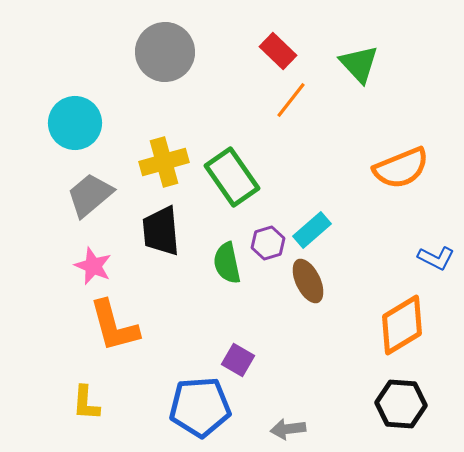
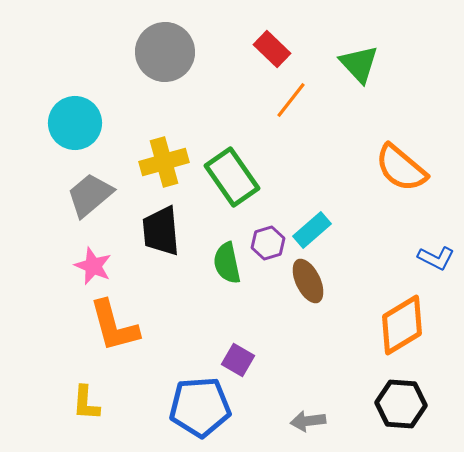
red rectangle: moved 6 px left, 2 px up
orange semicircle: rotated 62 degrees clockwise
gray arrow: moved 20 px right, 8 px up
